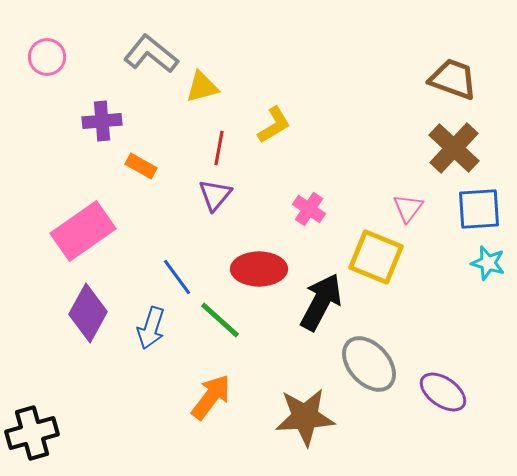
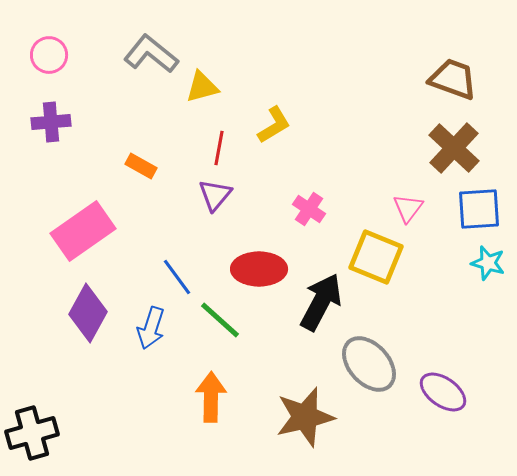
pink circle: moved 2 px right, 2 px up
purple cross: moved 51 px left, 1 px down
orange arrow: rotated 36 degrees counterclockwise
brown star: rotated 10 degrees counterclockwise
